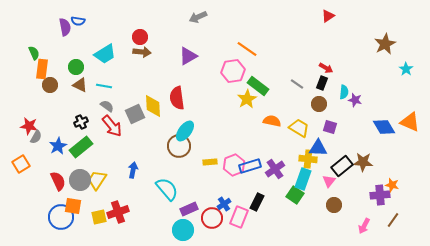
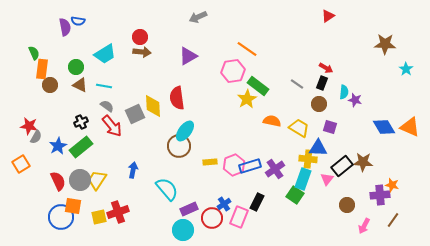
brown star at (385, 44): rotated 30 degrees clockwise
orange triangle at (410, 122): moved 5 px down
pink triangle at (329, 181): moved 2 px left, 2 px up
brown circle at (334, 205): moved 13 px right
